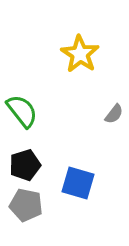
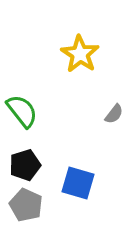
gray pentagon: rotated 12 degrees clockwise
